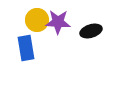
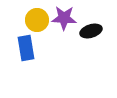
purple star: moved 6 px right, 4 px up
